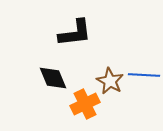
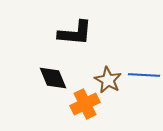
black L-shape: rotated 12 degrees clockwise
brown star: moved 2 px left, 1 px up
